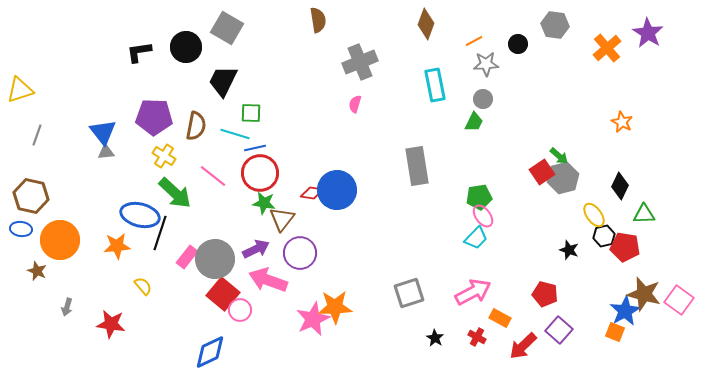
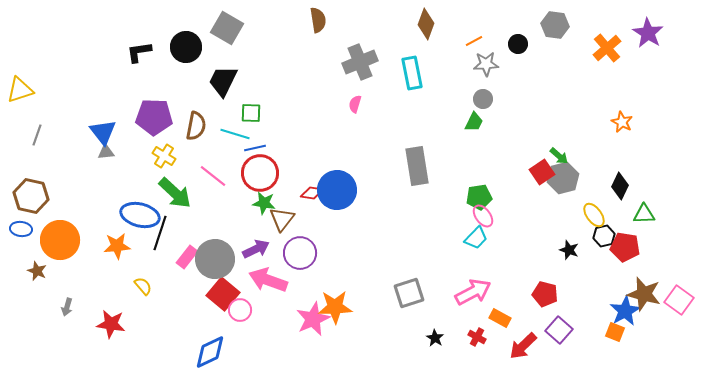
cyan rectangle at (435, 85): moved 23 px left, 12 px up
